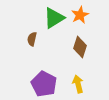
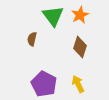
green triangle: moved 1 px left, 2 px up; rotated 35 degrees counterclockwise
yellow arrow: rotated 12 degrees counterclockwise
